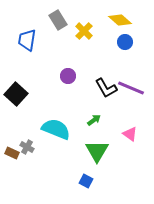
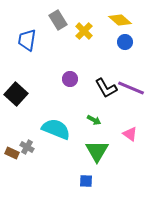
purple circle: moved 2 px right, 3 px down
green arrow: rotated 64 degrees clockwise
blue square: rotated 24 degrees counterclockwise
